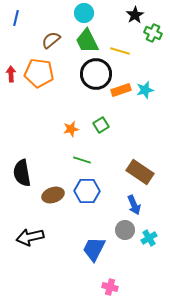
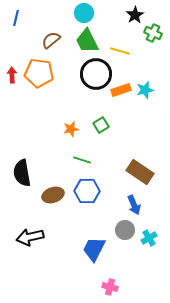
red arrow: moved 1 px right, 1 px down
